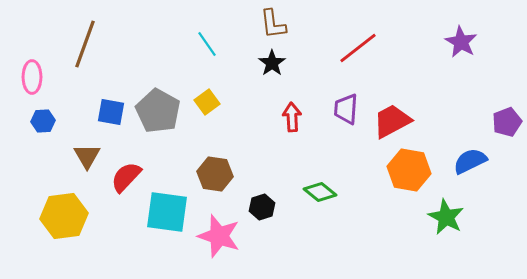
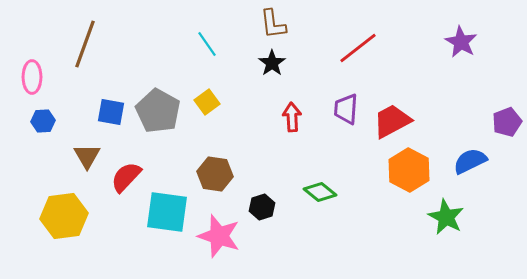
orange hexagon: rotated 18 degrees clockwise
